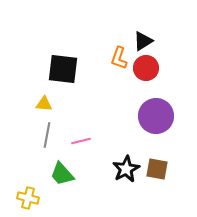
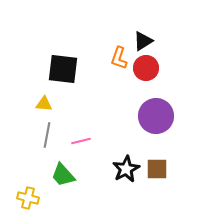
brown square: rotated 10 degrees counterclockwise
green trapezoid: moved 1 px right, 1 px down
